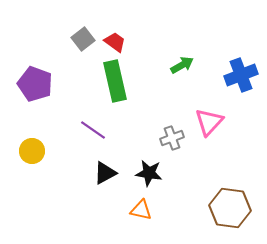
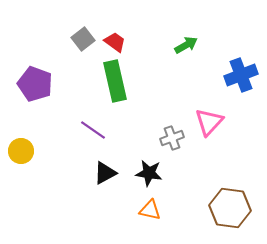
green arrow: moved 4 px right, 20 px up
yellow circle: moved 11 px left
orange triangle: moved 9 px right
